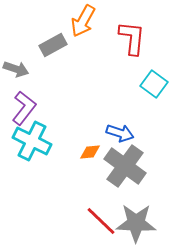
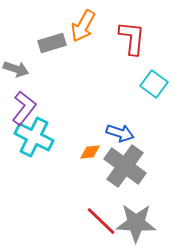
orange arrow: moved 5 px down
gray rectangle: moved 1 px left, 2 px up; rotated 12 degrees clockwise
cyan cross: moved 2 px right, 4 px up
